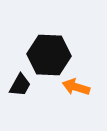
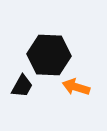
black trapezoid: moved 2 px right, 1 px down
